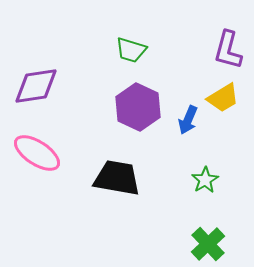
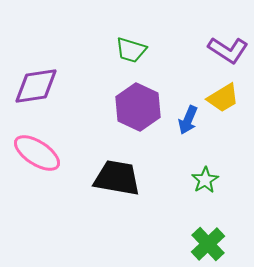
purple L-shape: rotated 72 degrees counterclockwise
